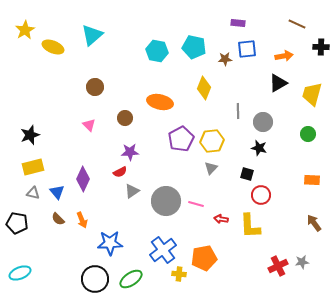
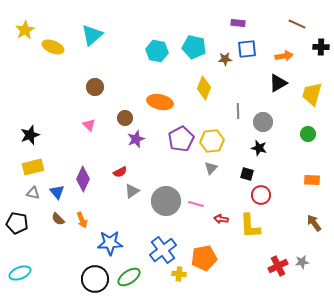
purple star at (130, 152): moved 6 px right, 13 px up; rotated 18 degrees counterclockwise
green ellipse at (131, 279): moved 2 px left, 2 px up
